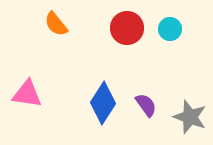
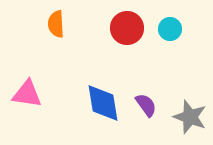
orange semicircle: rotated 36 degrees clockwise
blue diamond: rotated 42 degrees counterclockwise
